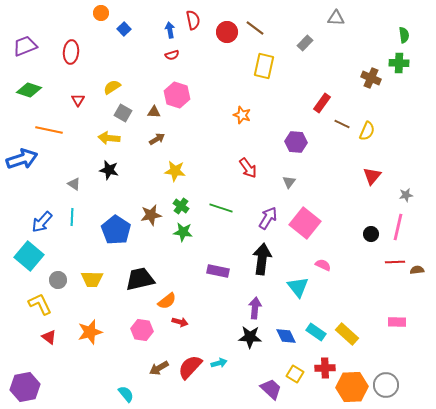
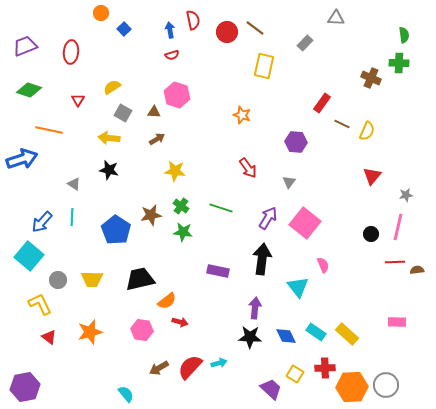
pink semicircle at (323, 265): rotated 42 degrees clockwise
